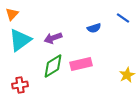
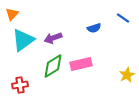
cyan triangle: moved 3 px right
